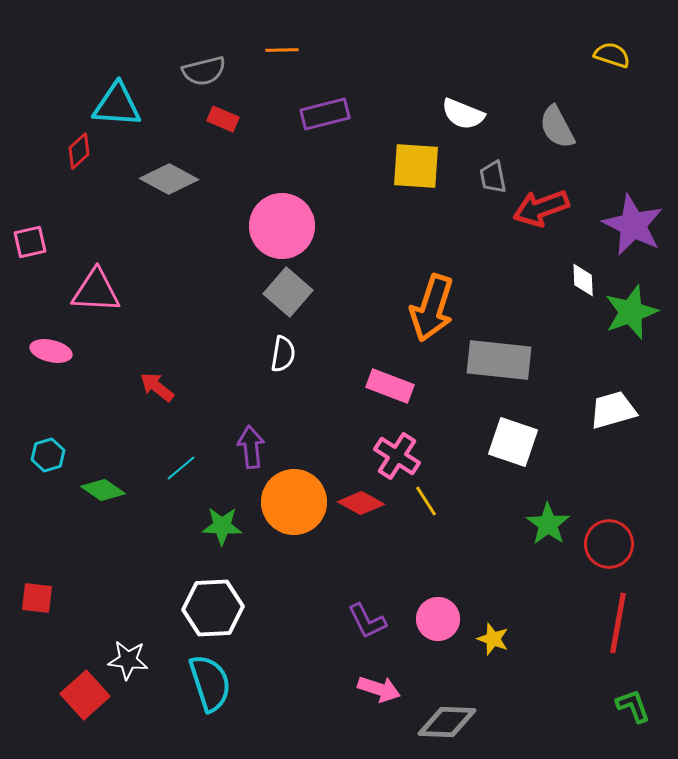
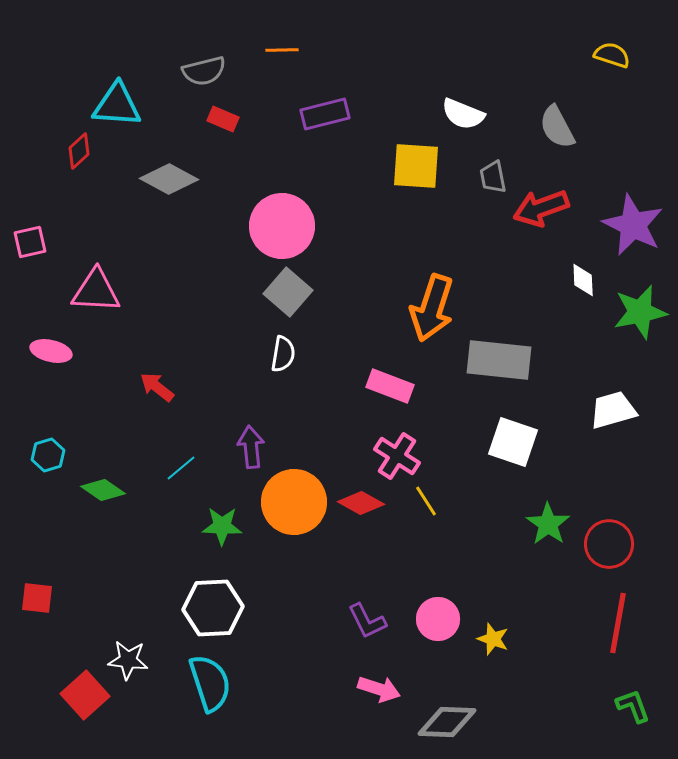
green star at (631, 312): moved 9 px right; rotated 8 degrees clockwise
